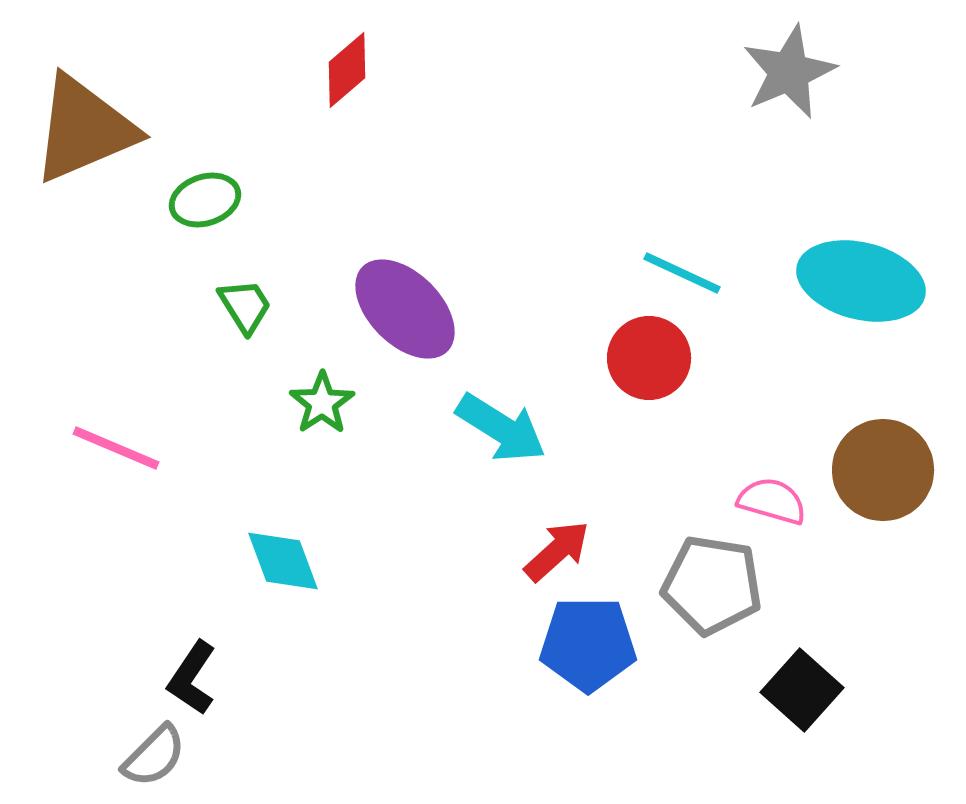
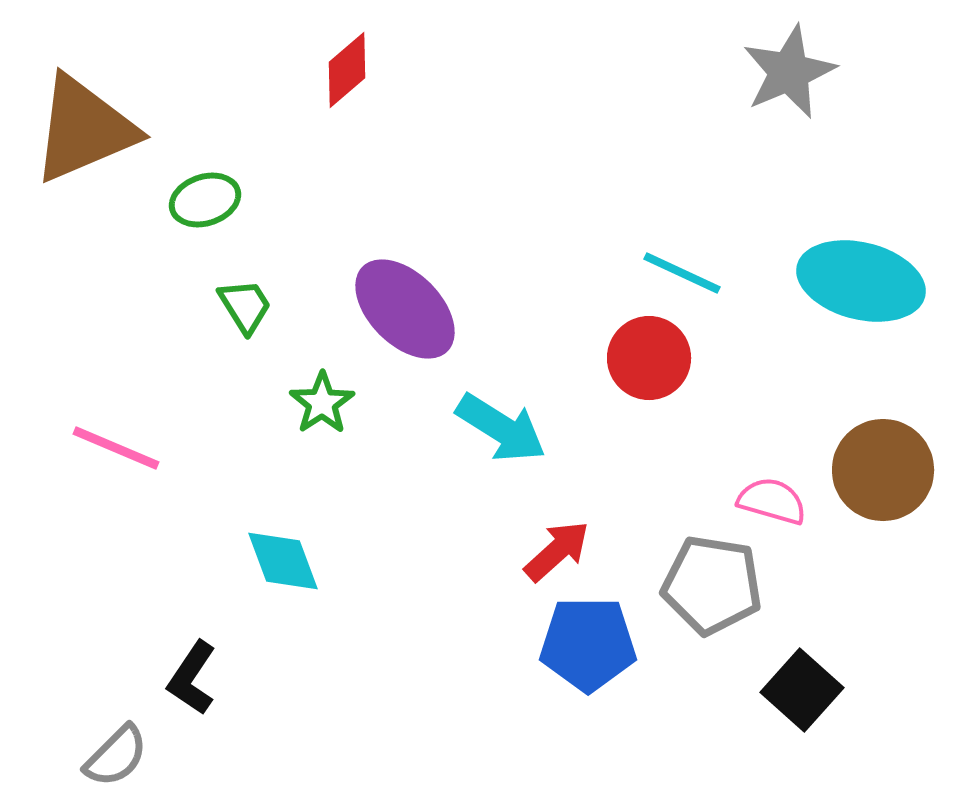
gray semicircle: moved 38 px left
